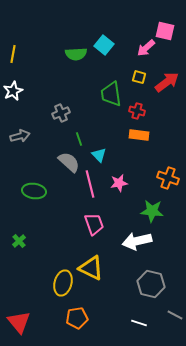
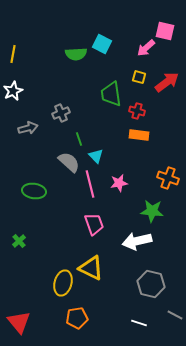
cyan square: moved 2 px left, 1 px up; rotated 12 degrees counterclockwise
gray arrow: moved 8 px right, 8 px up
cyan triangle: moved 3 px left, 1 px down
